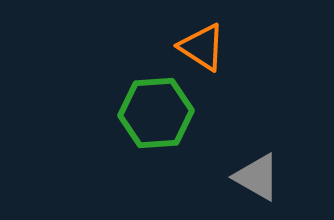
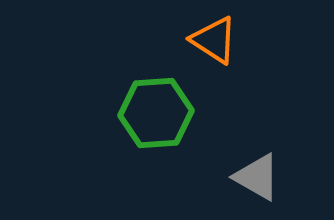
orange triangle: moved 12 px right, 7 px up
